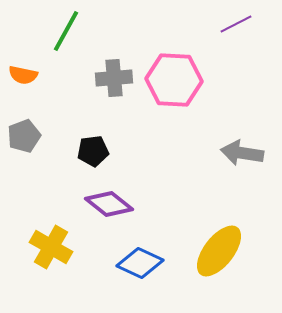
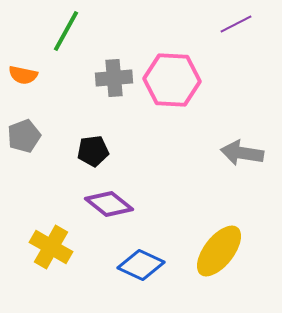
pink hexagon: moved 2 px left
blue diamond: moved 1 px right, 2 px down
